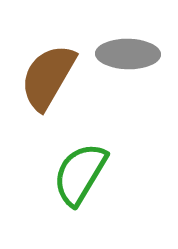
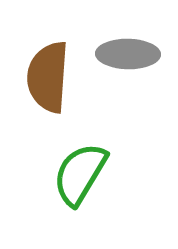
brown semicircle: rotated 26 degrees counterclockwise
